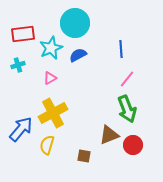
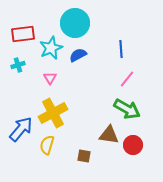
pink triangle: rotated 32 degrees counterclockwise
green arrow: rotated 40 degrees counterclockwise
brown triangle: rotated 30 degrees clockwise
